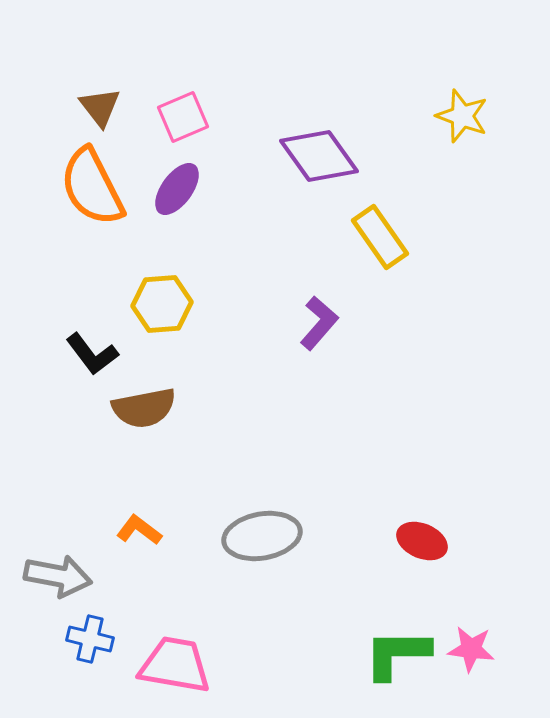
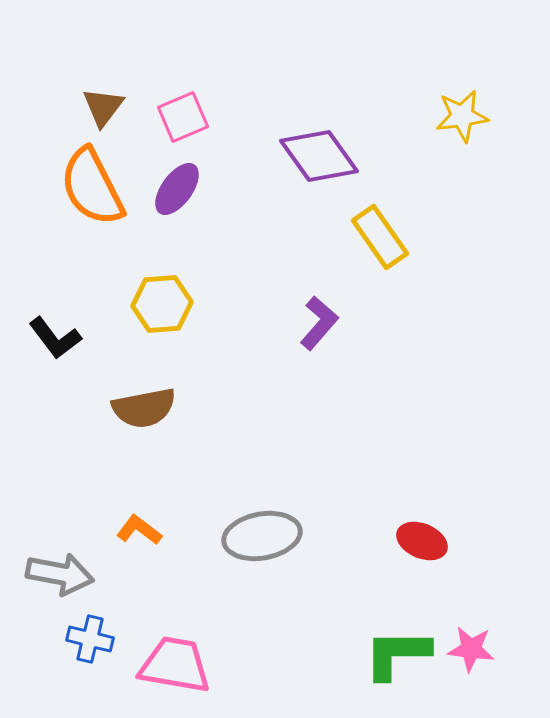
brown triangle: moved 3 px right; rotated 15 degrees clockwise
yellow star: rotated 28 degrees counterclockwise
black L-shape: moved 37 px left, 16 px up
gray arrow: moved 2 px right, 2 px up
